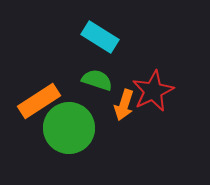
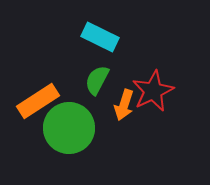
cyan rectangle: rotated 6 degrees counterclockwise
green semicircle: rotated 80 degrees counterclockwise
orange rectangle: moved 1 px left
